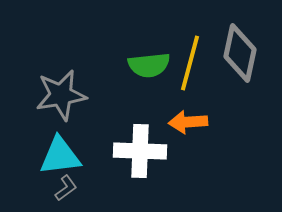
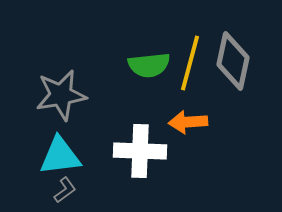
gray diamond: moved 7 px left, 8 px down
gray L-shape: moved 1 px left, 2 px down
